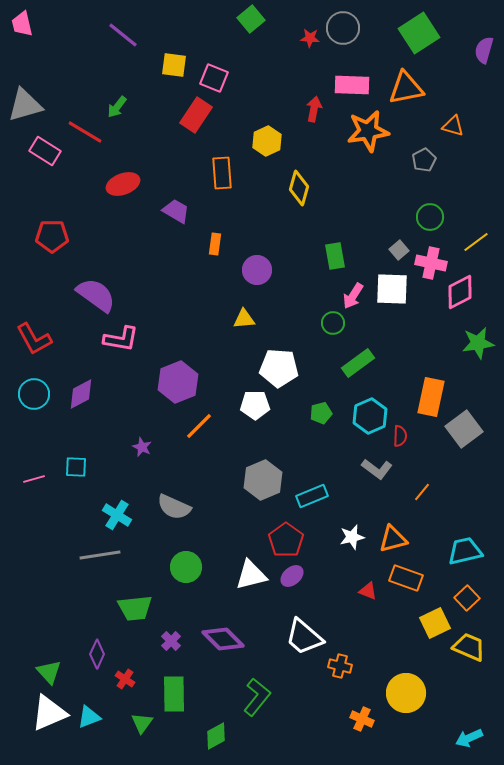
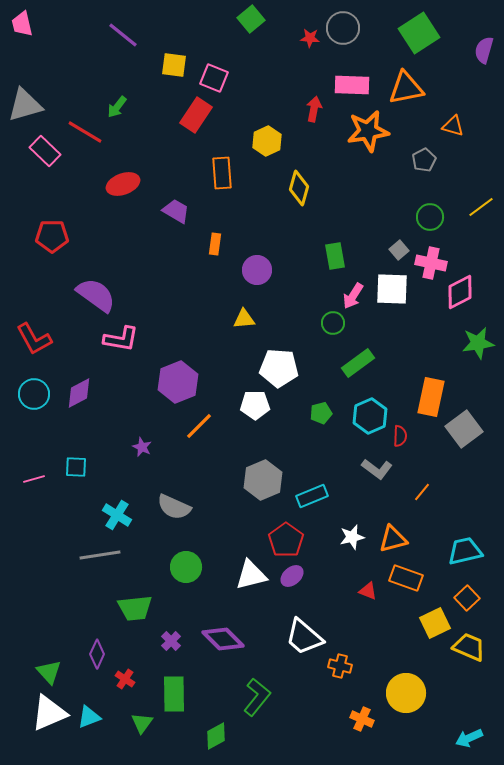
pink rectangle at (45, 151): rotated 12 degrees clockwise
yellow line at (476, 242): moved 5 px right, 35 px up
purple diamond at (81, 394): moved 2 px left, 1 px up
